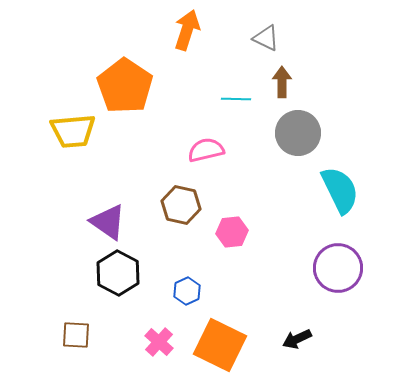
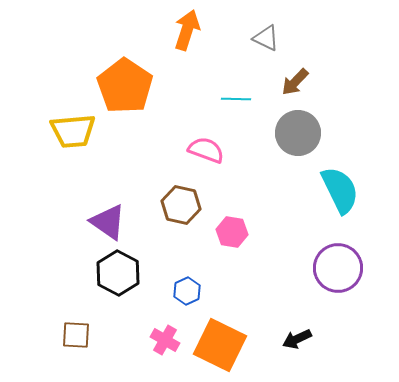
brown arrow: moved 13 px right; rotated 136 degrees counterclockwise
pink semicircle: rotated 33 degrees clockwise
pink hexagon: rotated 16 degrees clockwise
pink cross: moved 6 px right, 2 px up; rotated 12 degrees counterclockwise
